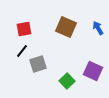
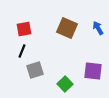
brown square: moved 1 px right, 1 px down
black line: rotated 16 degrees counterclockwise
gray square: moved 3 px left, 6 px down
purple square: rotated 18 degrees counterclockwise
green square: moved 2 px left, 3 px down
